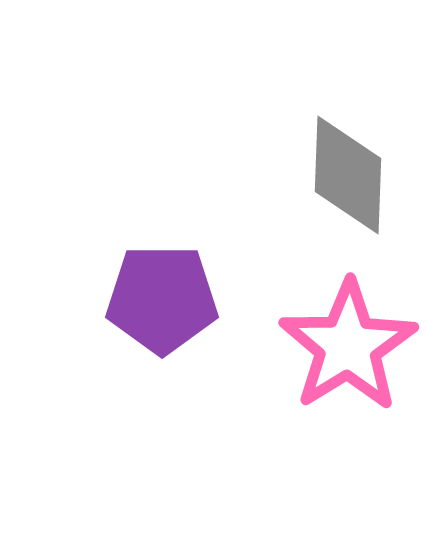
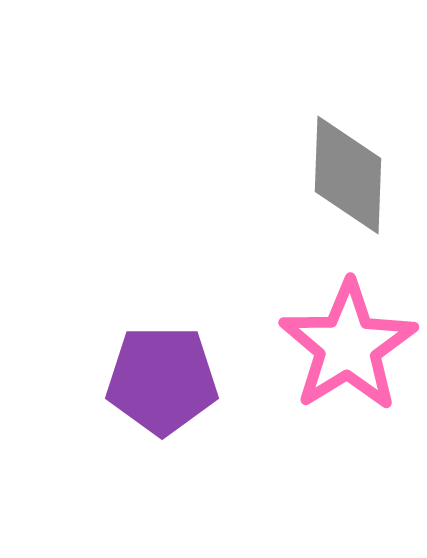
purple pentagon: moved 81 px down
